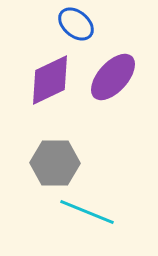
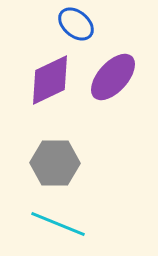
cyan line: moved 29 px left, 12 px down
